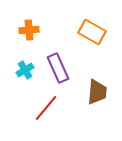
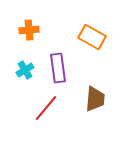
orange rectangle: moved 5 px down
purple rectangle: rotated 16 degrees clockwise
brown trapezoid: moved 2 px left, 7 px down
